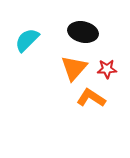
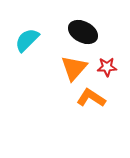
black ellipse: rotated 16 degrees clockwise
red star: moved 2 px up
